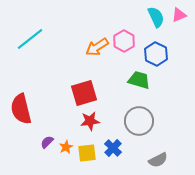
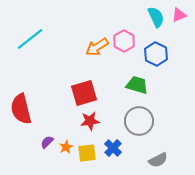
green trapezoid: moved 2 px left, 5 px down
